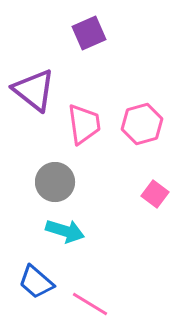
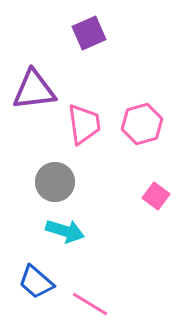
purple triangle: rotated 45 degrees counterclockwise
pink square: moved 1 px right, 2 px down
